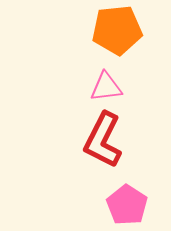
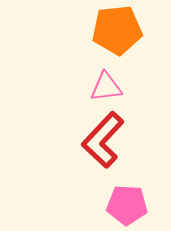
red L-shape: rotated 16 degrees clockwise
pink pentagon: rotated 30 degrees counterclockwise
